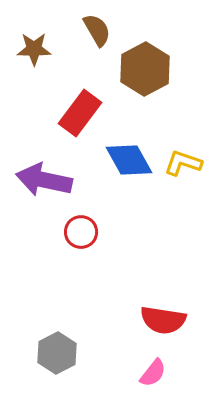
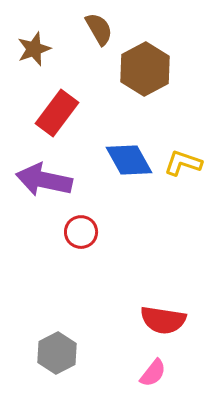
brown semicircle: moved 2 px right, 1 px up
brown star: rotated 20 degrees counterclockwise
red rectangle: moved 23 px left
